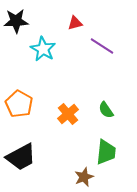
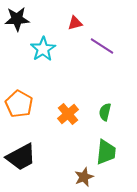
black star: moved 1 px right, 2 px up
cyan star: rotated 10 degrees clockwise
green semicircle: moved 1 px left, 2 px down; rotated 48 degrees clockwise
